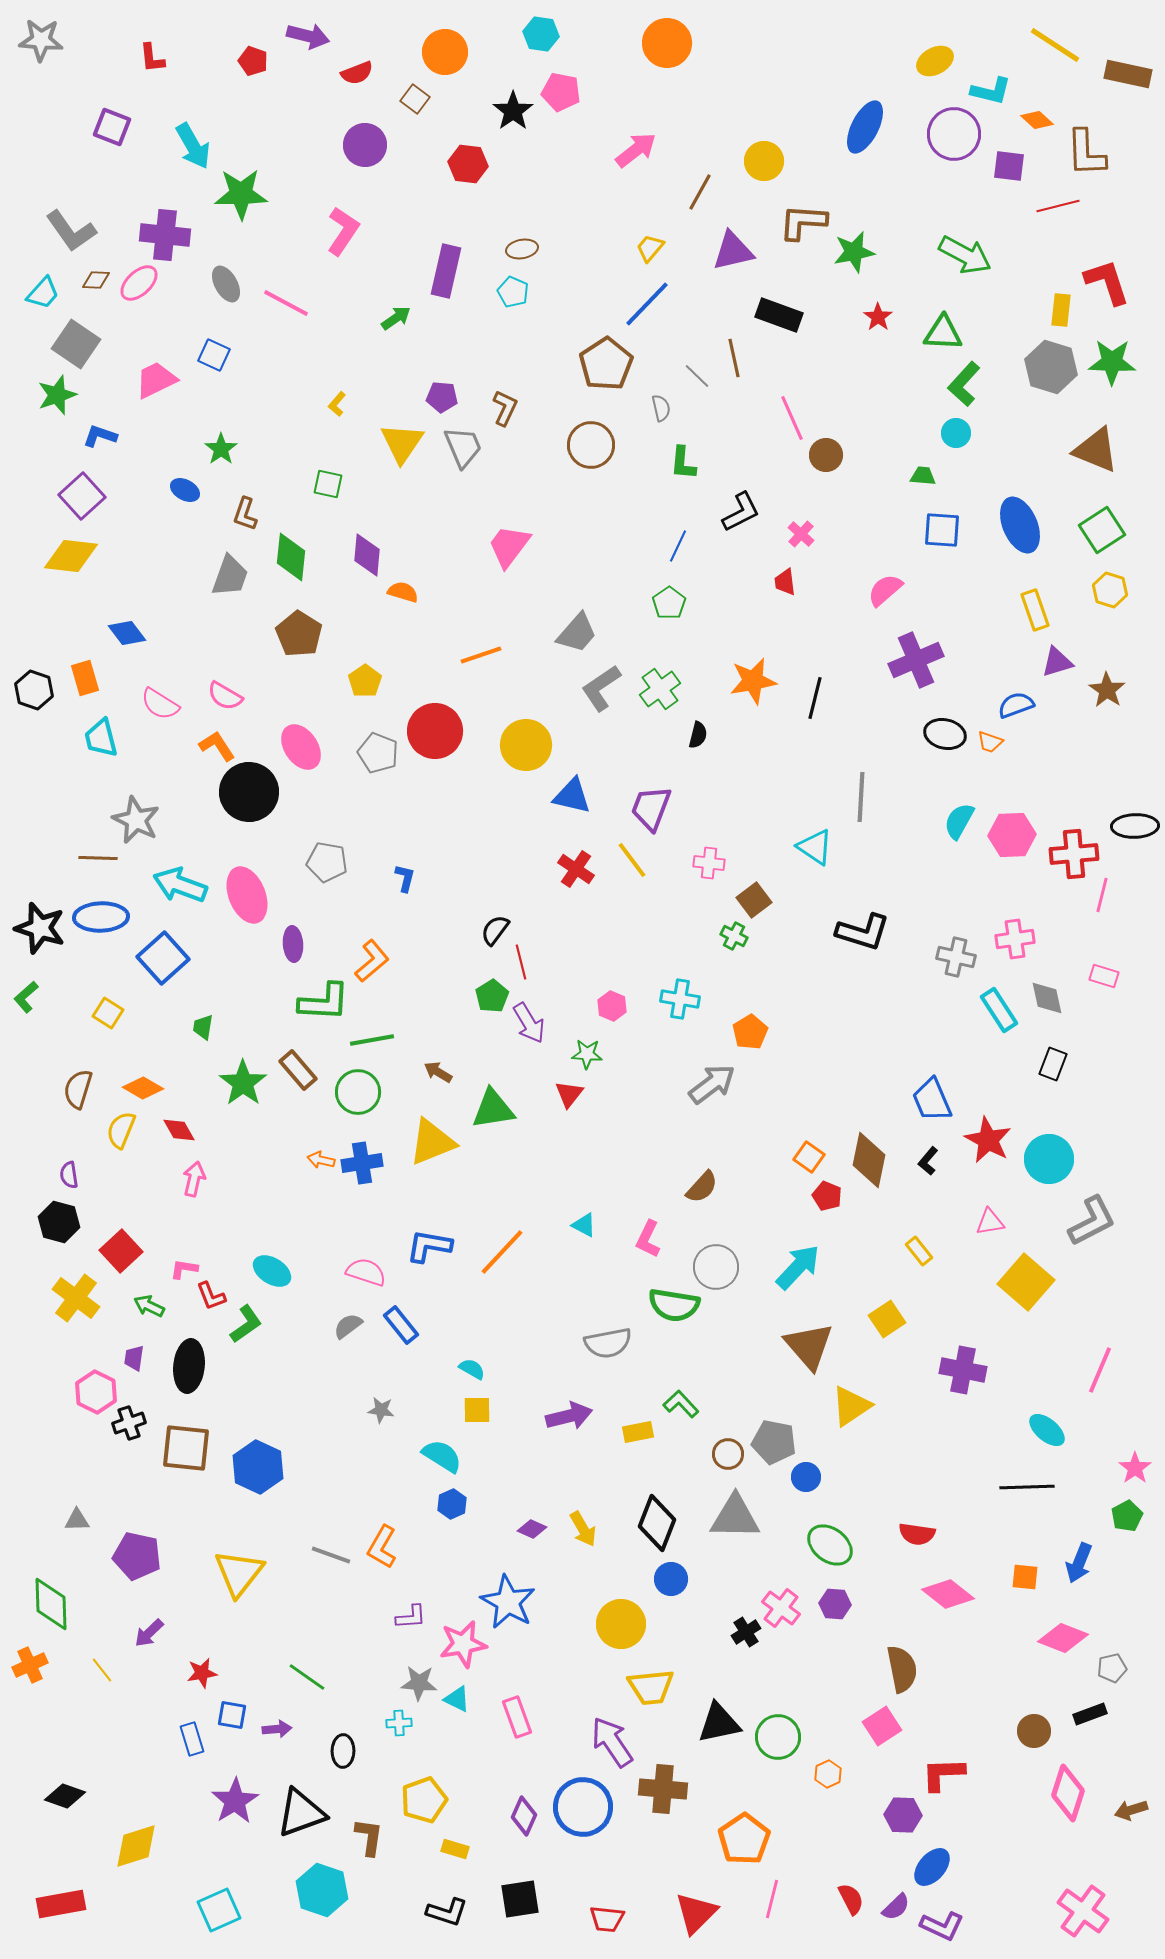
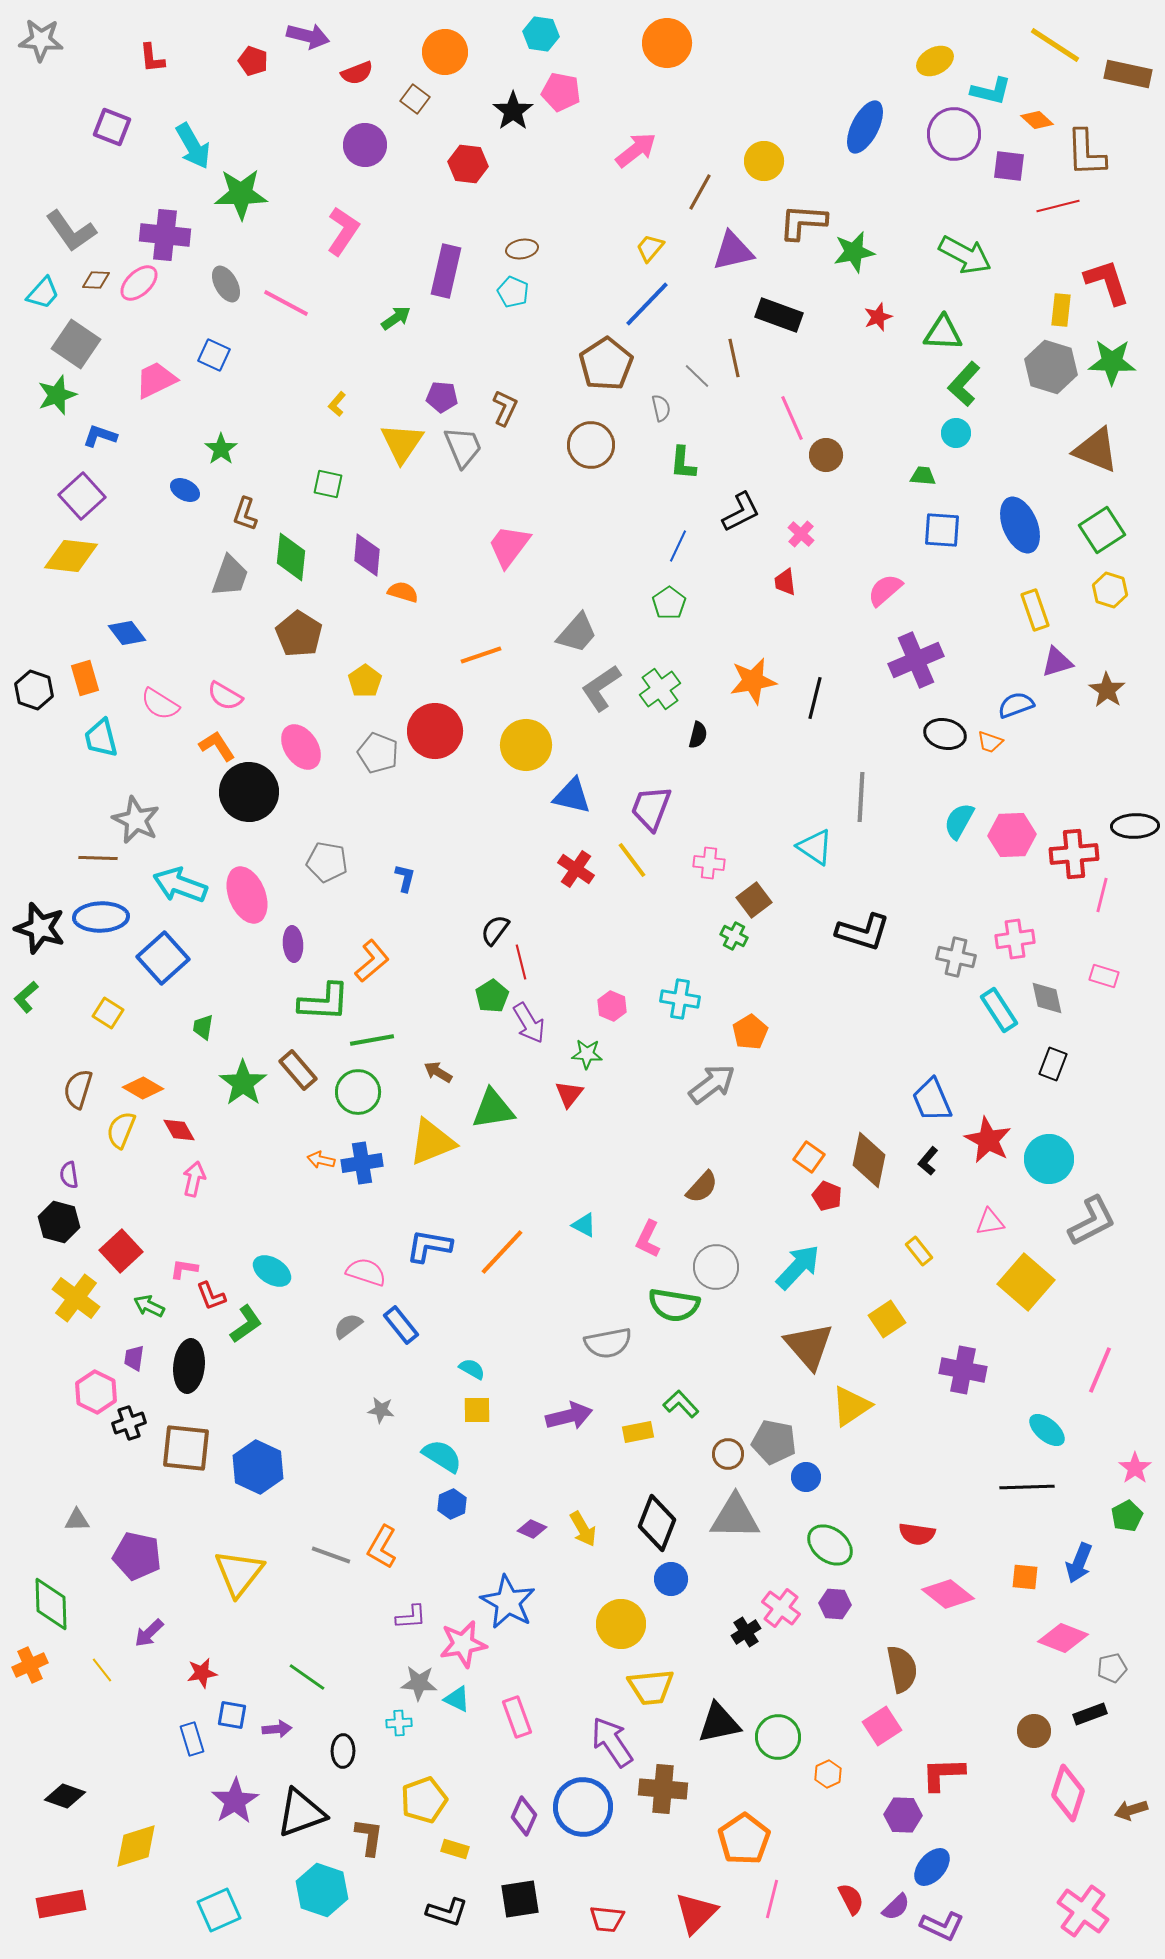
red star at (878, 317): rotated 16 degrees clockwise
